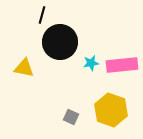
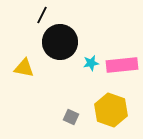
black line: rotated 12 degrees clockwise
